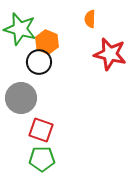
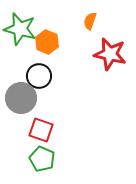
orange semicircle: moved 2 px down; rotated 18 degrees clockwise
black circle: moved 14 px down
green pentagon: rotated 25 degrees clockwise
